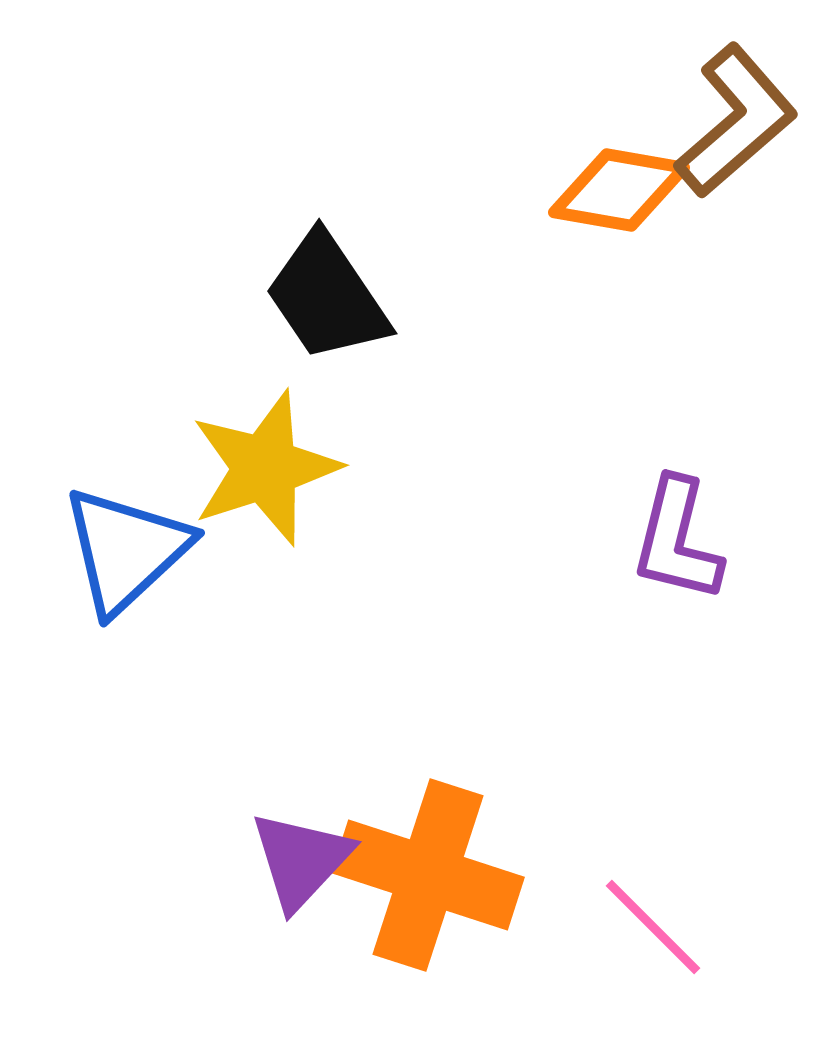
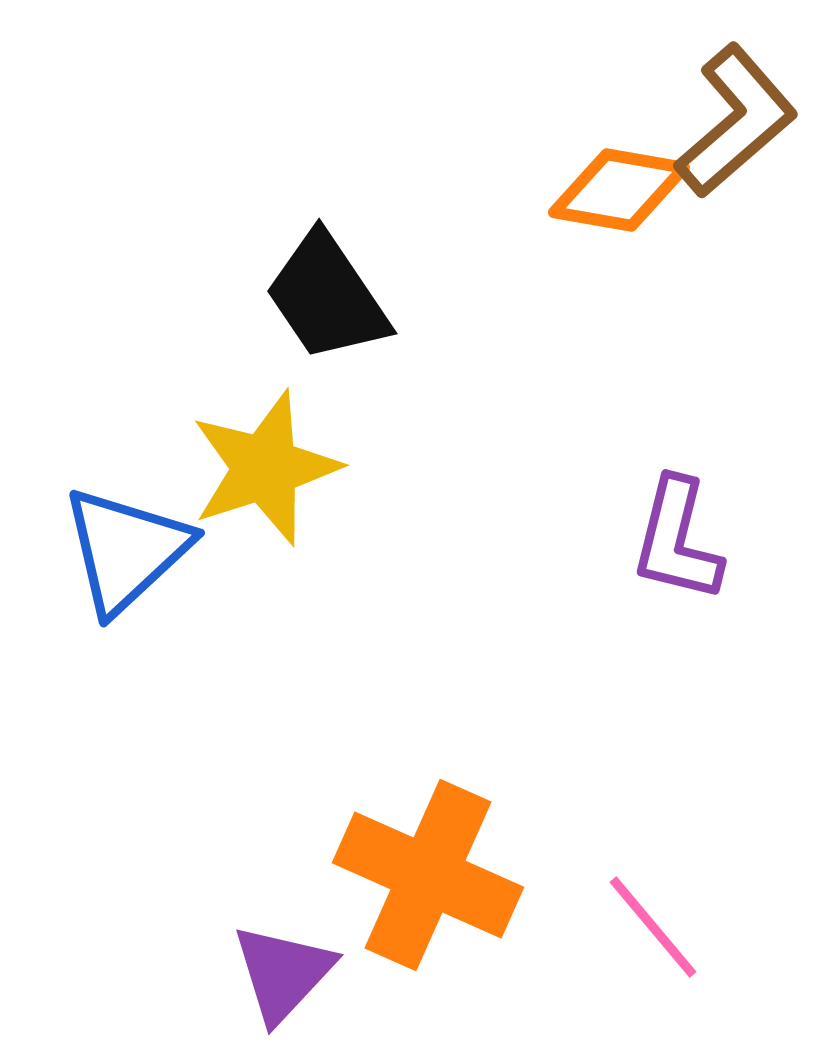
purple triangle: moved 18 px left, 113 px down
orange cross: rotated 6 degrees clockwise
pink line: rotated 5 degrees clockwise
